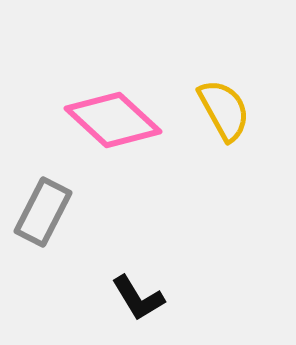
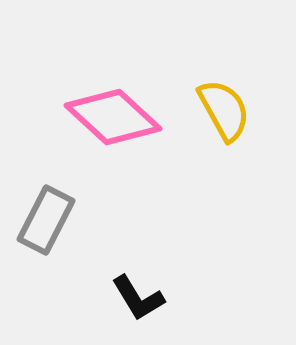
pink diamond: moved 3 px up
gray rectangle: moved 3 px right, 8 px down
